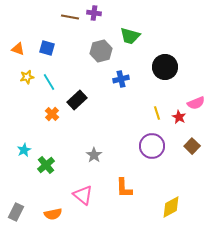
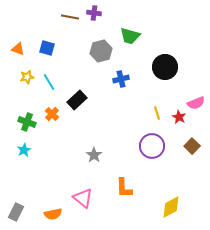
green cross: moved 19 px left, 43 px up; rotated 30 degrees counterclockwise
pink triangle: moved 3 px down
